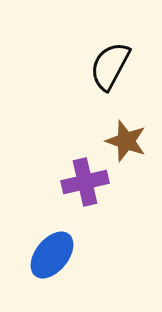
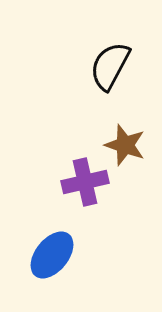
brown star: moved 1 px left, 4 px down
